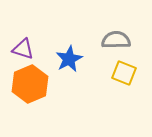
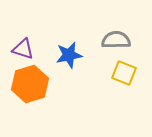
blue star: moved 4 px up; rotated 16 degrees clockwise
orange hexagon: rotated 6 degrees clockwise
